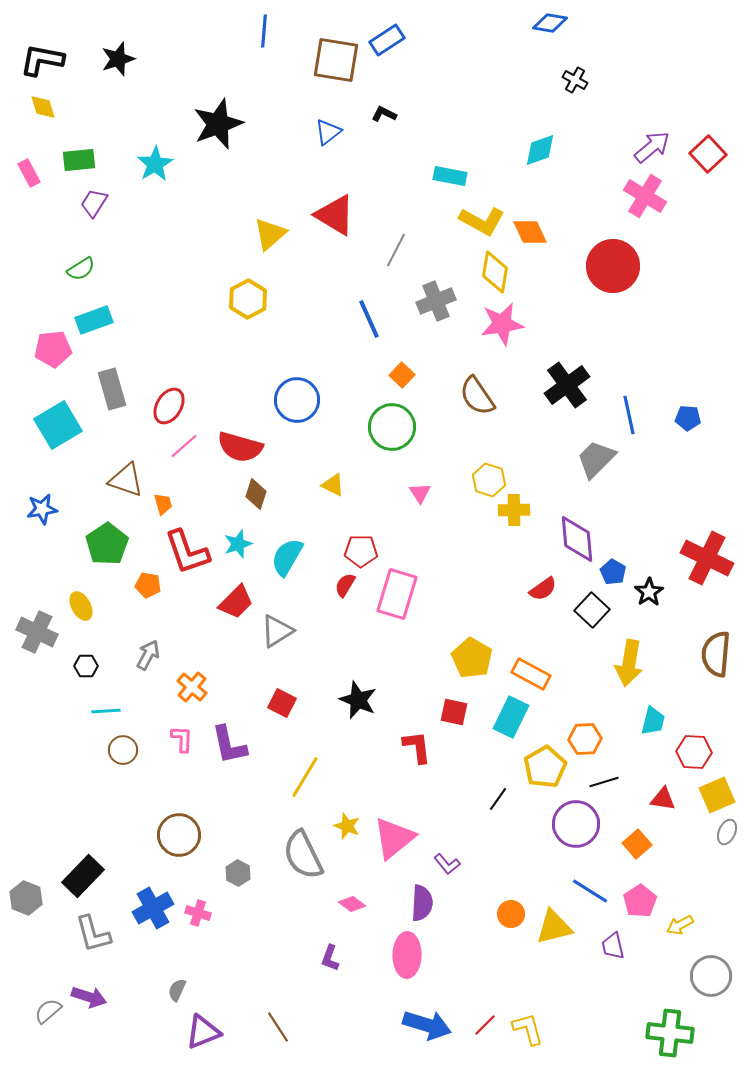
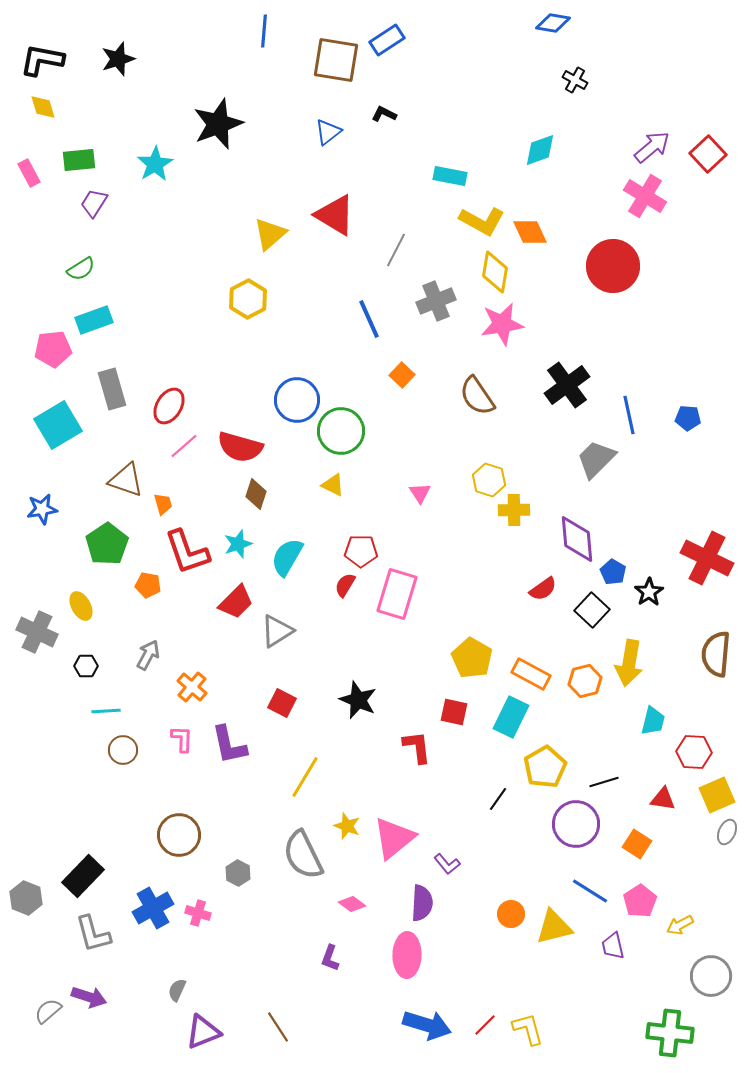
blue diamond at (550, 23): moved 3 px right
green circle at (392, 427): moved 51 px left, 4 px down
orange hexagon at (585, 739): moved 58 px up; rotated 12 degrees counterclockwise
orange square at (637, 844): rotated 16 degrees counterclockwise
